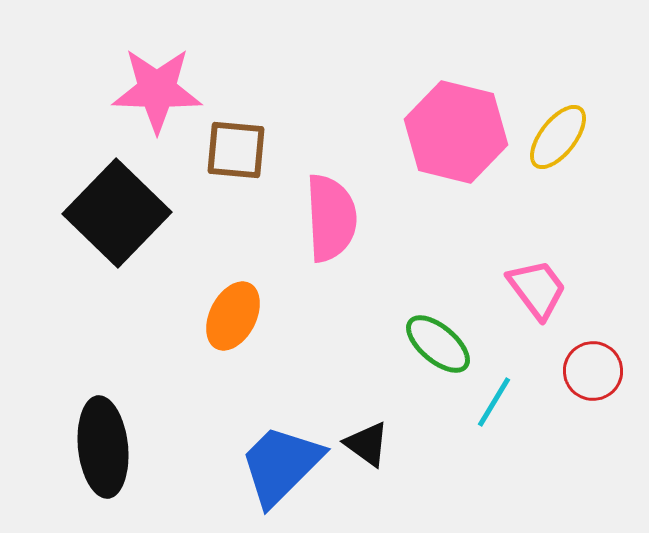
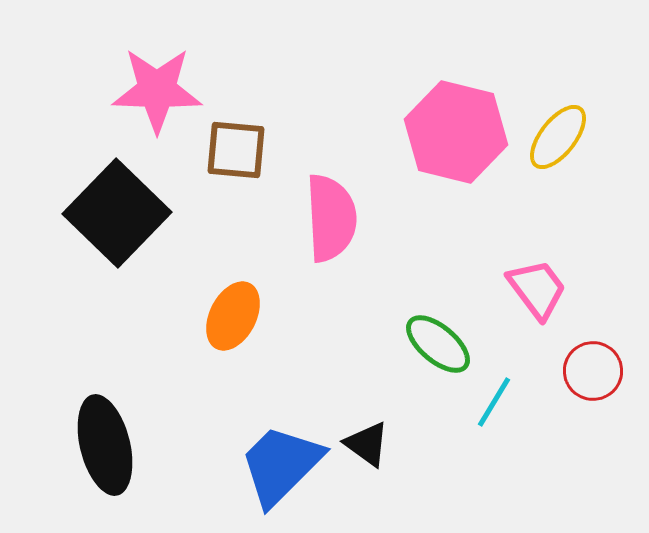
black ellipse: moved 2 px right, 2 px up; rotated 8 degrees counterclockwise
